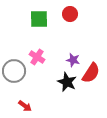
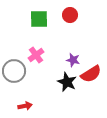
red circle: moved 1 px down
pink cross: moved 1 px left, 2 px up; rotated 21 degrees clockwise
red semicircle: moved 1 px down; rotated 25 degrees clockwise
red arrow: rotated 48 degrees counterclockwise
